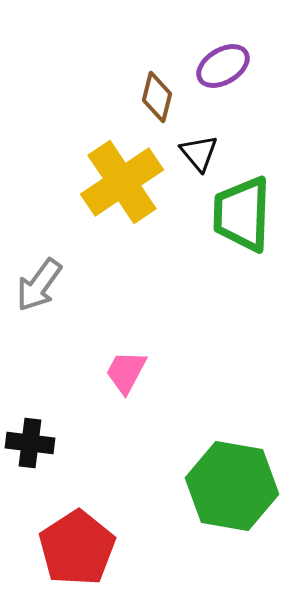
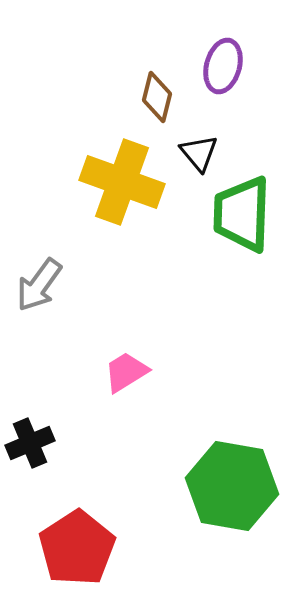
purple ellipse: rotated 44 degrees counterclockwise
yellow cross: rotated 36 degrees counterclockwise
pink trapezoid: rotated 30 degrees clockwise
black cross: rotated 30 degrees counterclockwise
